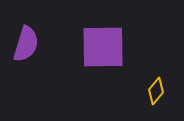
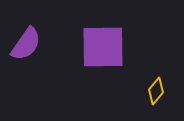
purple semicircle: rotated 18 degrees clockwise
